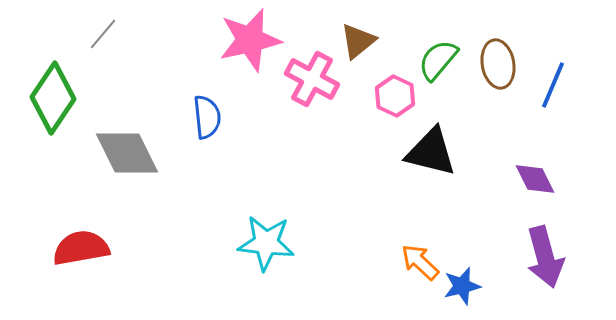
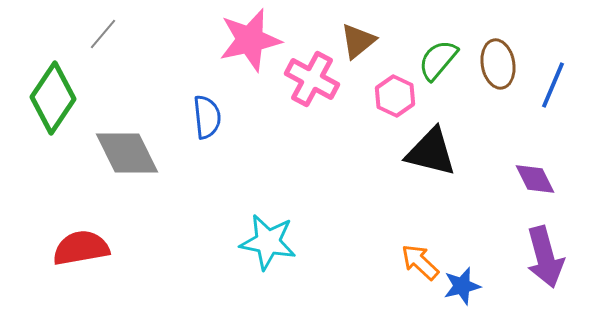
cyan star: moved 2 px right, 1 px up; rotated 4 degrees clockwise
